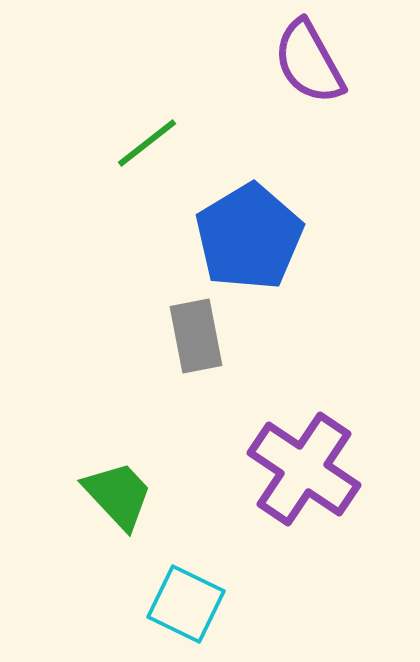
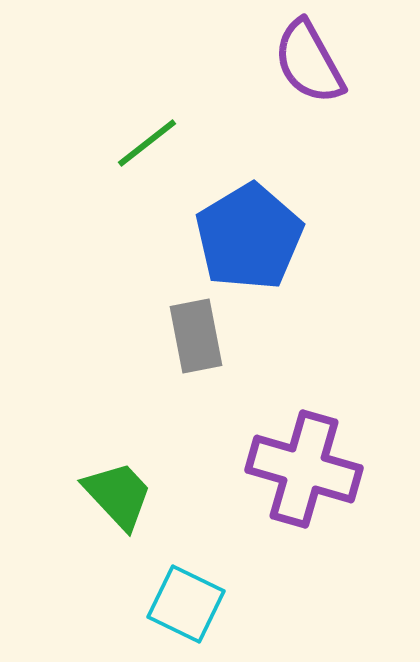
purple cross: rotated 18 degrees counterclockwise
